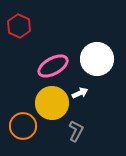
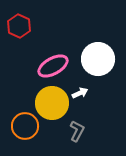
white circle: moved 1 px right
orange circle: moved 2 px right
gray L-shape: moved 1 px right
